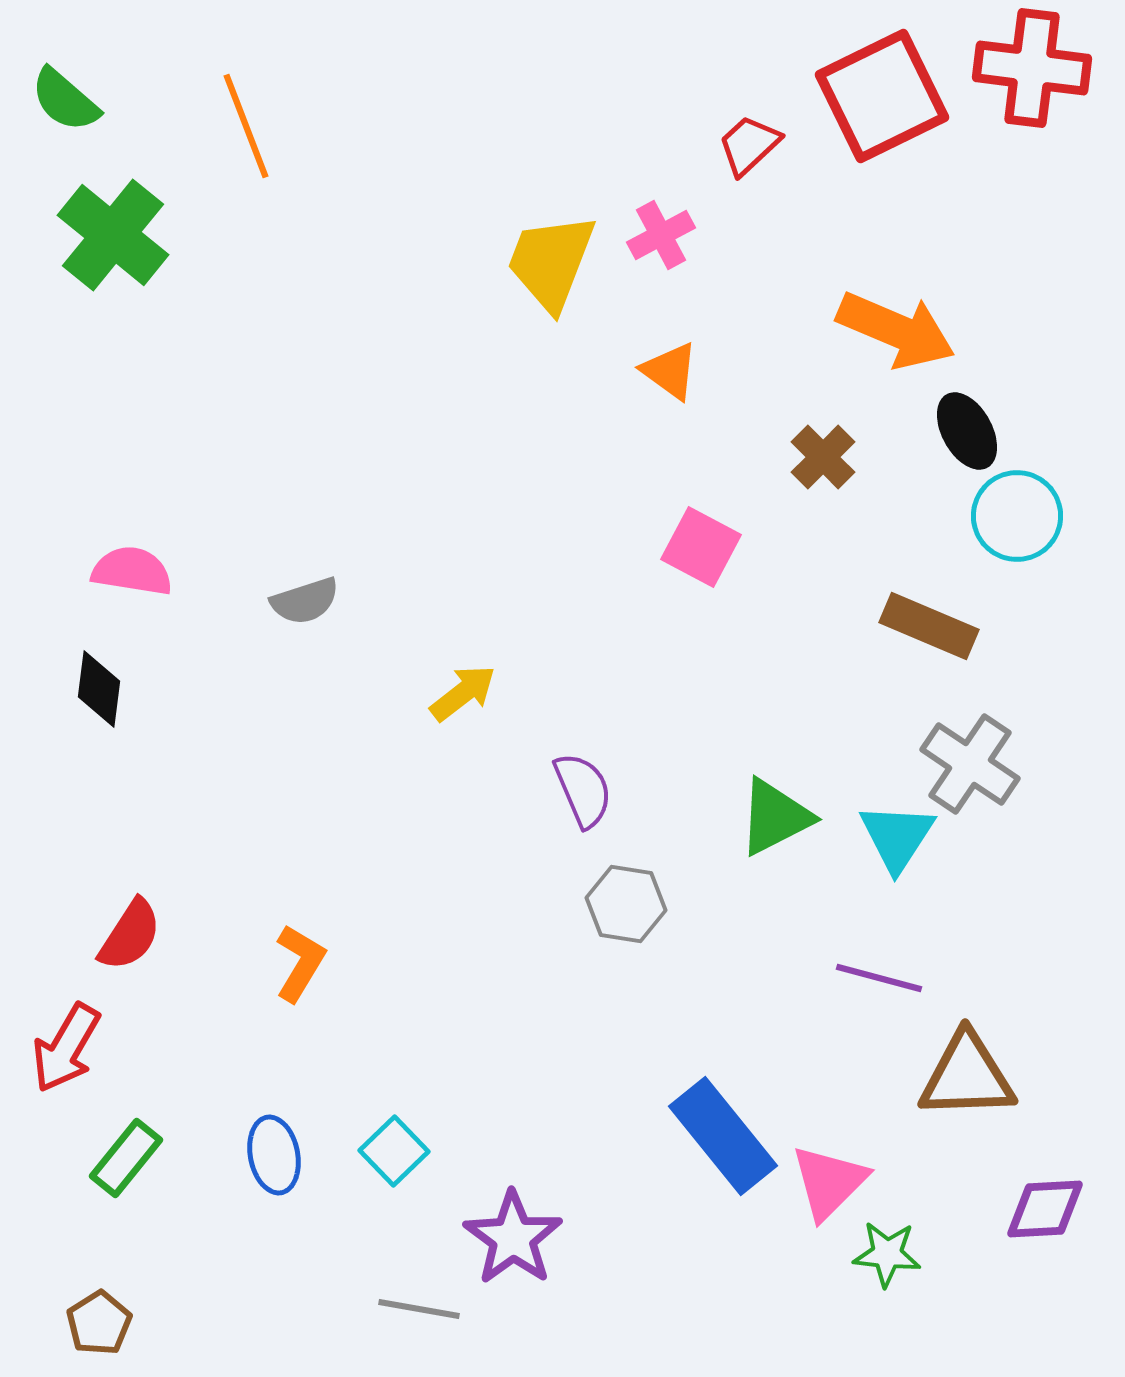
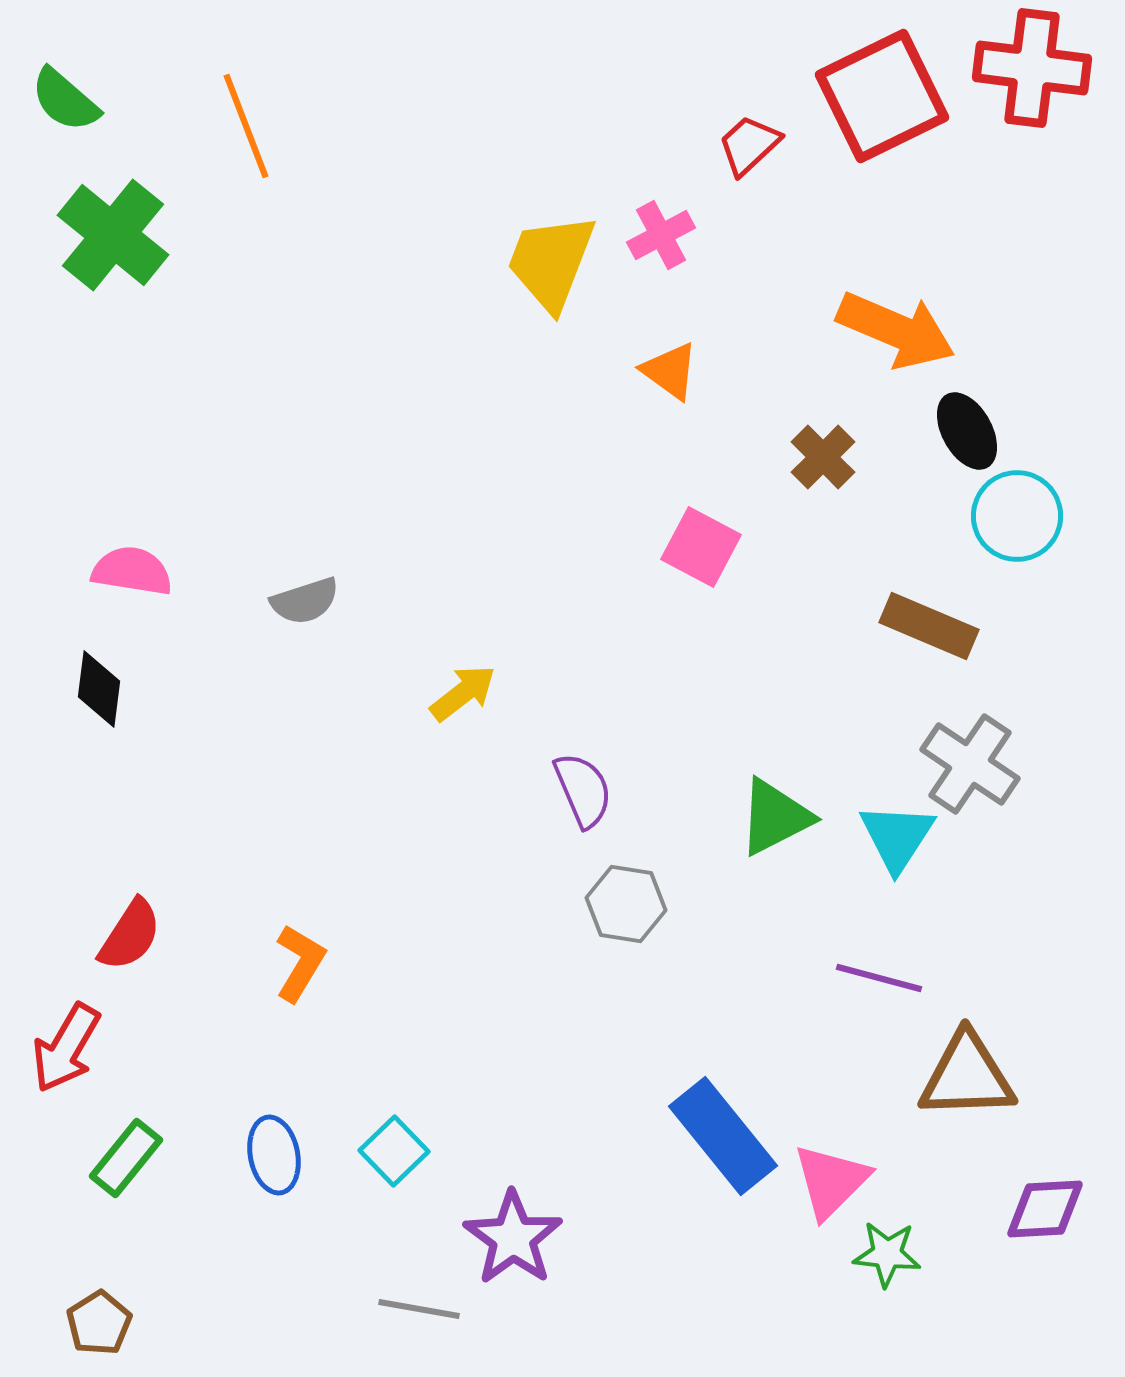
pink triangle: moved 2 px right, 1 px up
